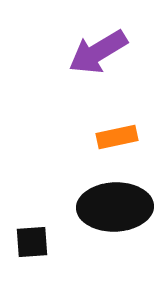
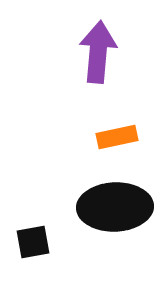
purple arrow: rotated 126 degrees clockwise
black square: moved 1 px right; rotated 6 degrees counterclockwise
